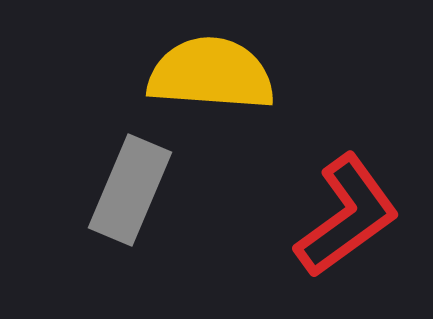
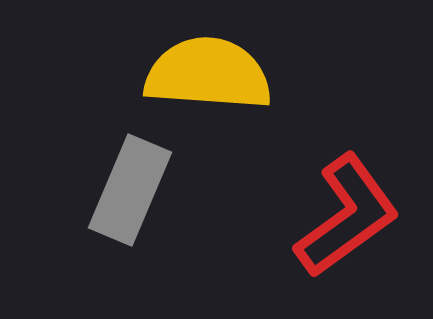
yellow semicircle: moved 3 px left
